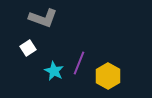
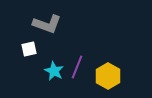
gray L-shape: moved 4 px right, 6 px down
white square: moved 1 px right, 1 px down; rotated 21 degrees clockwise
purple line: moved 2 px left, 4 px down
